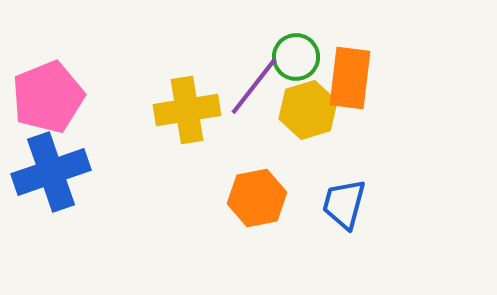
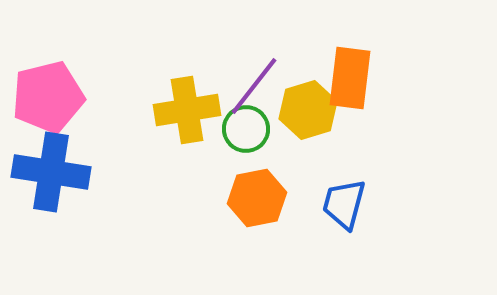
green circle: moved 50 px left, 72 px down
pink pentagon: rotated 8 degrees clockwise
blue cross: rotated 28 degrees clockwise
